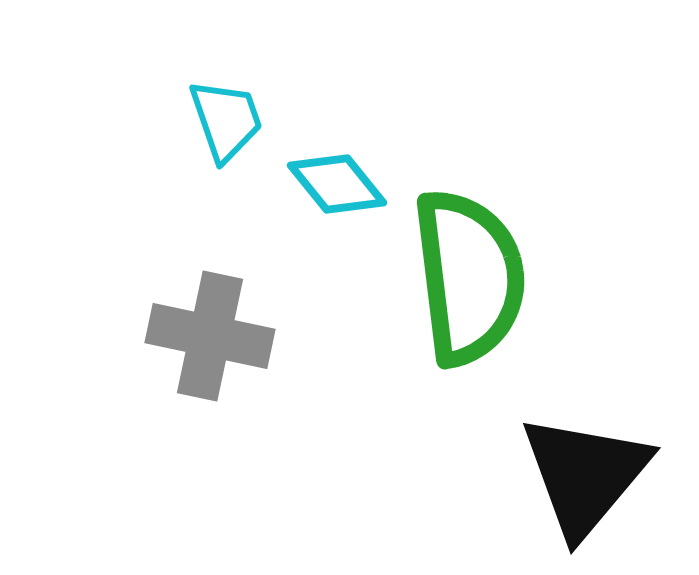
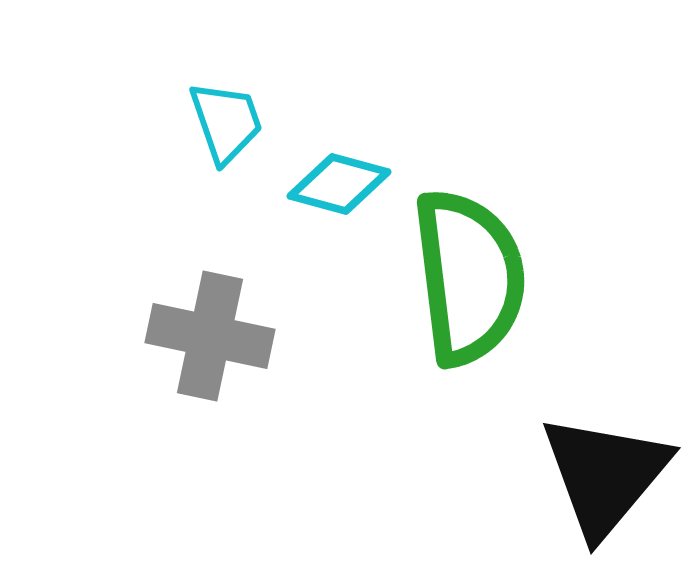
cyan trapezoid: moved 2 px down
cyan diamond: moved 2 px right; rotated 36 degrees counterclockwise
black triangle: moved 20 px right
